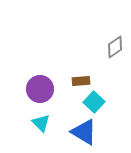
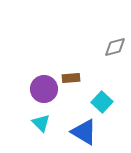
gray diamond: rotated 20 degrees clockwise
brown rectangle: moved 10 px left, 3 px up
purple circle: moved 4 px right
cyan square: moved 8 px right
